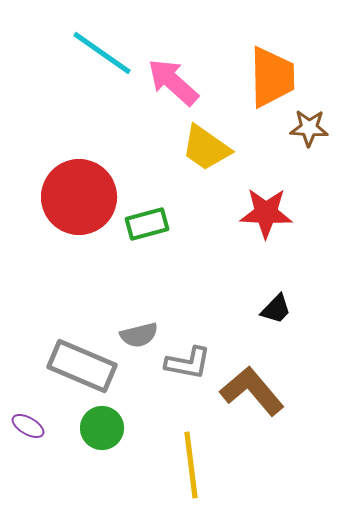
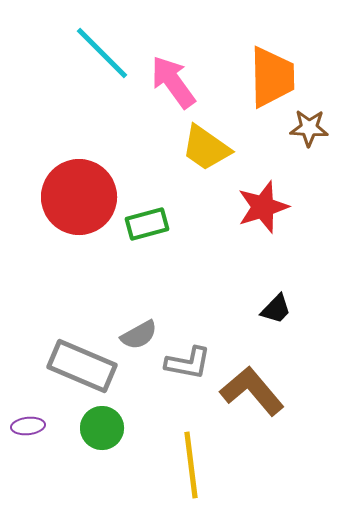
cyan line: rotated 10 degrees clockwise
pink arrow: rotated 12 degrees clockwise
red star: moved 3 px left, 6 px up; rotated 20 degrees counterclockwise
gray semicircle: rotated 15 degrees counterclockwise
purple ellipse: rotated 36 degrees counterclockwise
